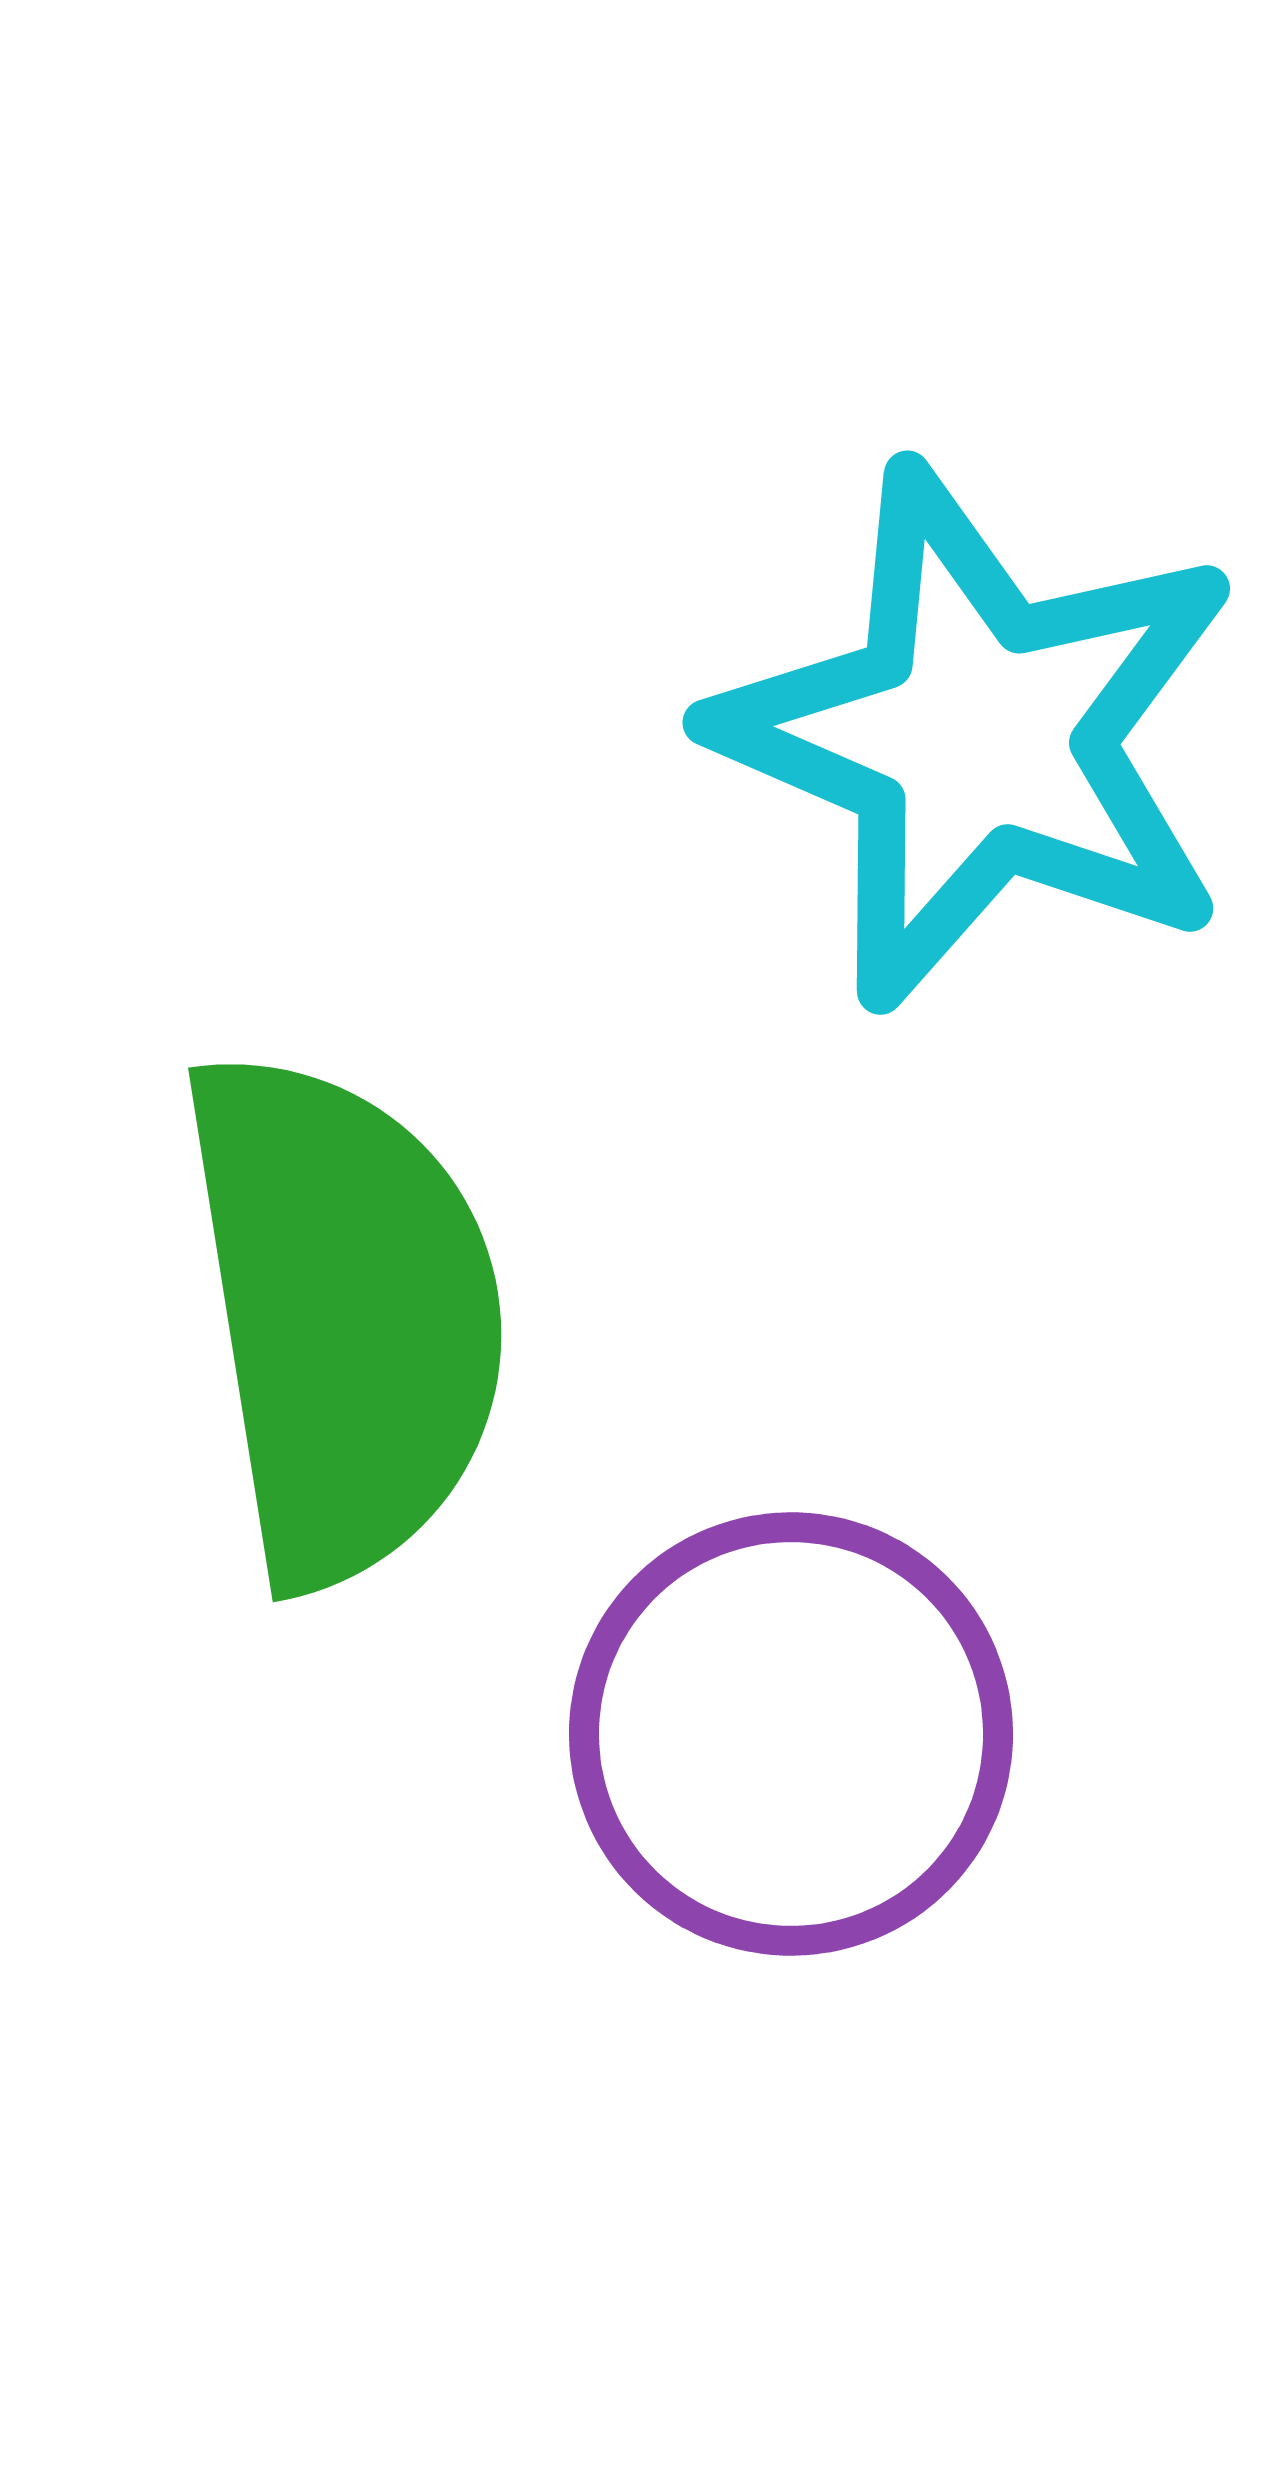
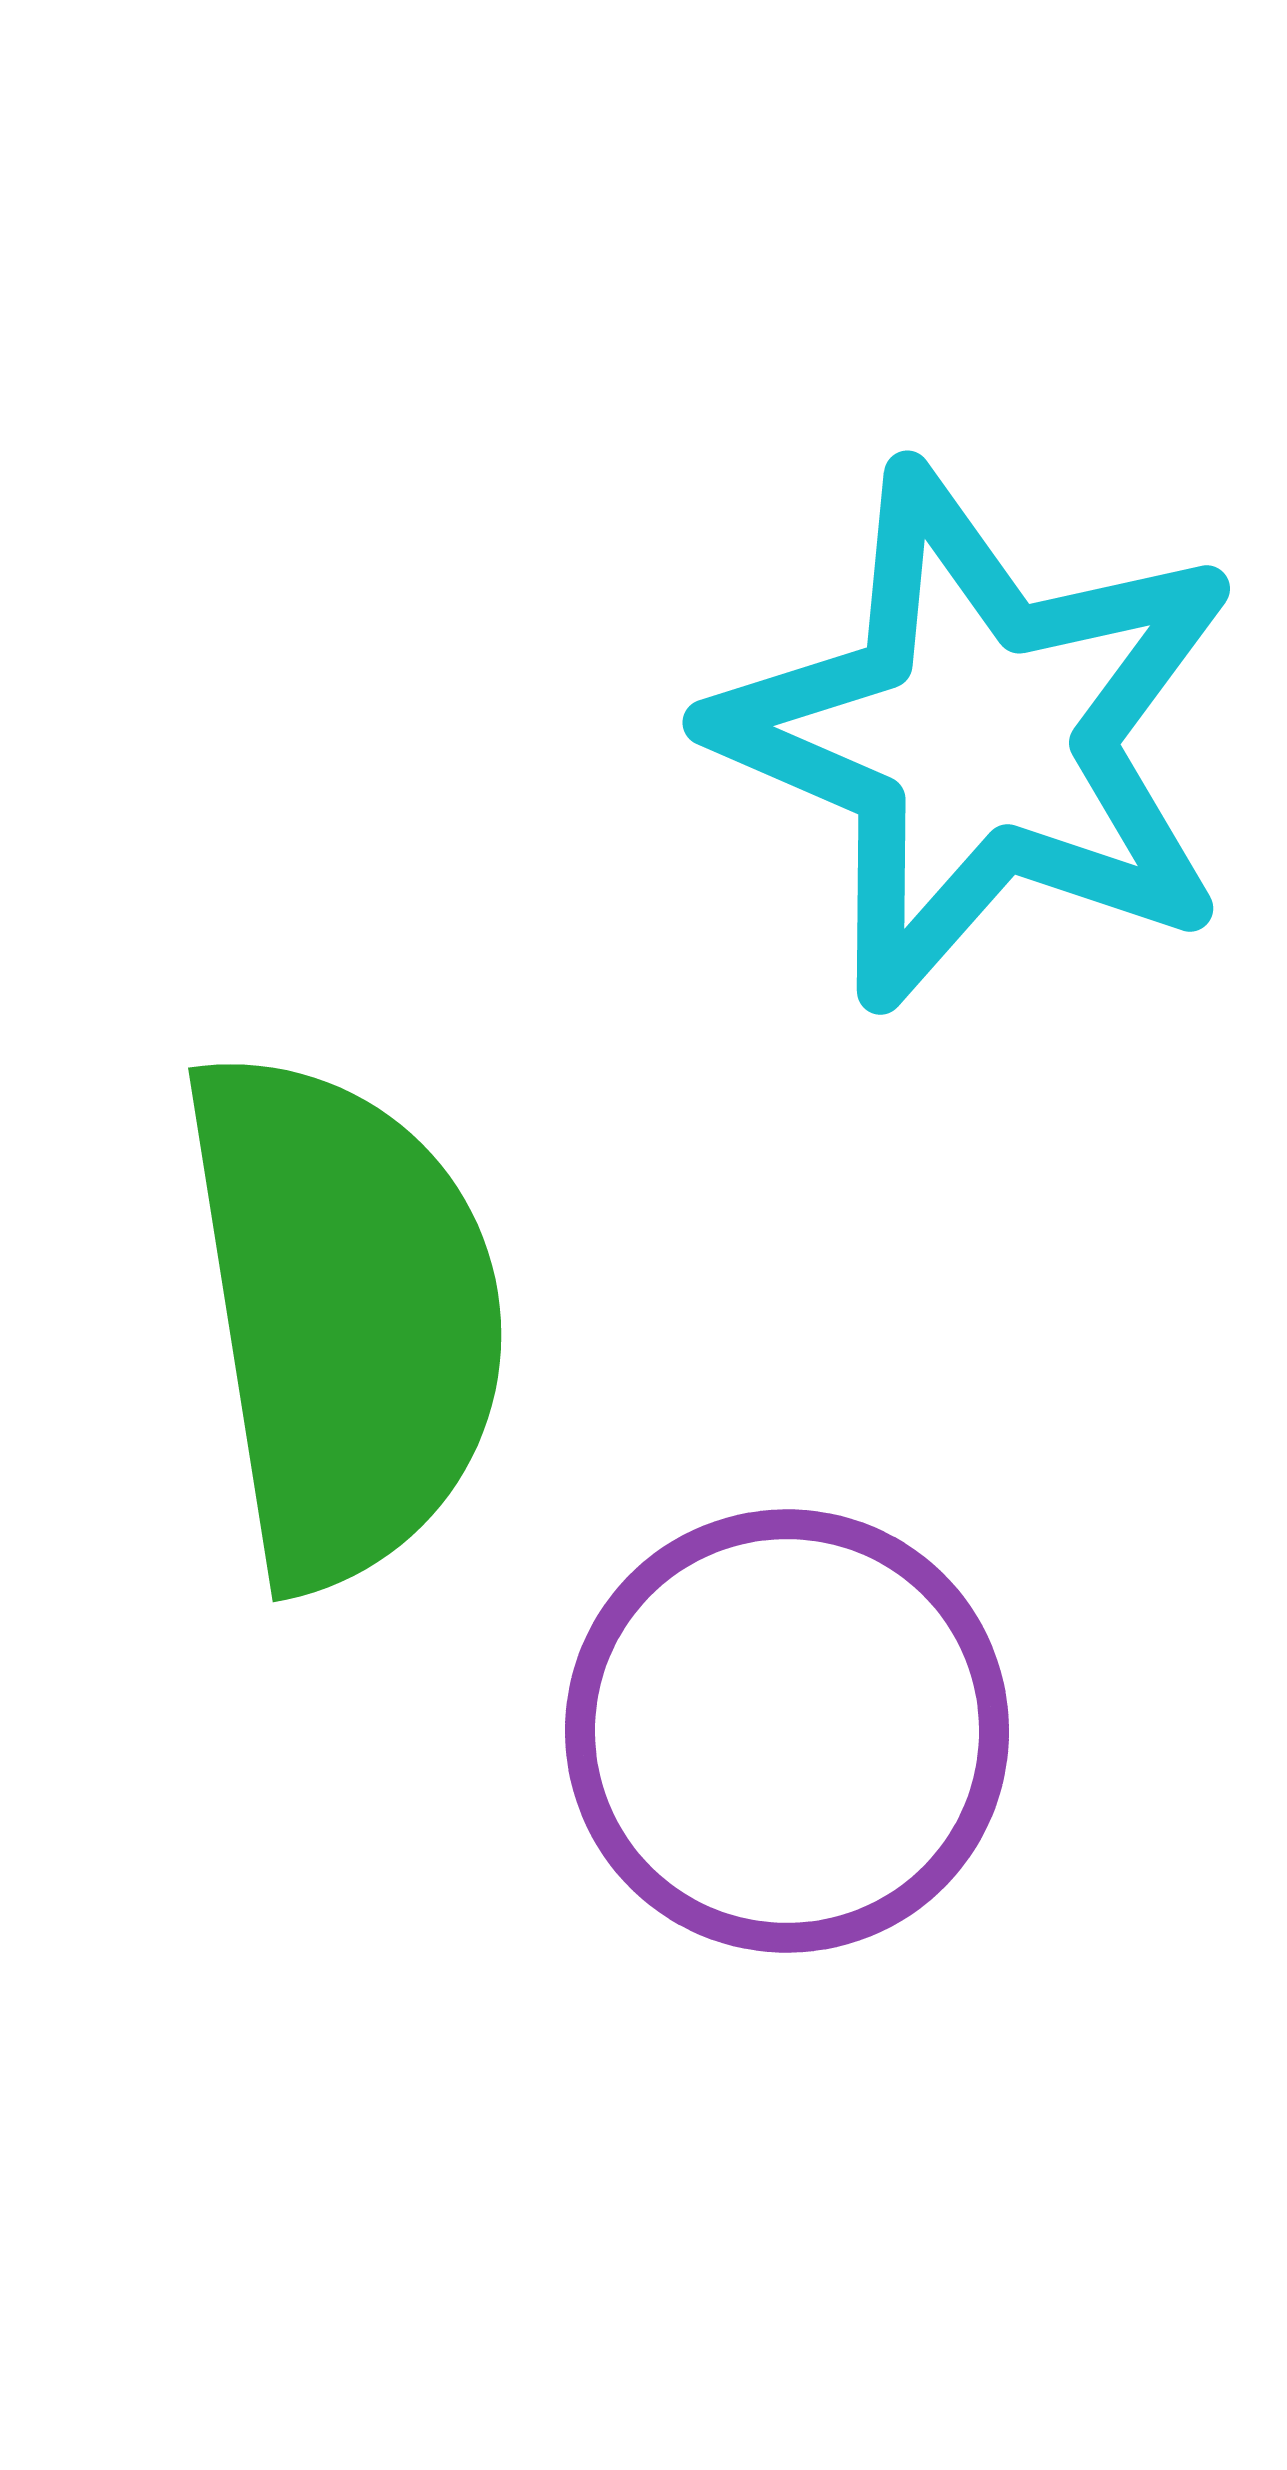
purple circle: moved 4 px left, 3 px up
